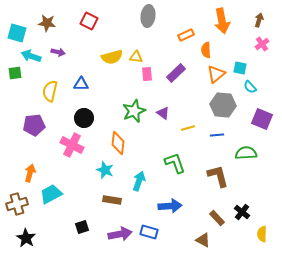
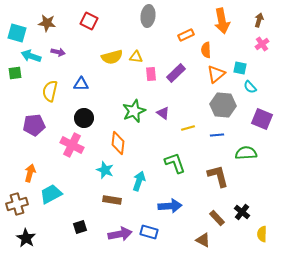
pink rectangle at (147, 74): moved 4 px right
black square at (82, 227): moved 2 px left
